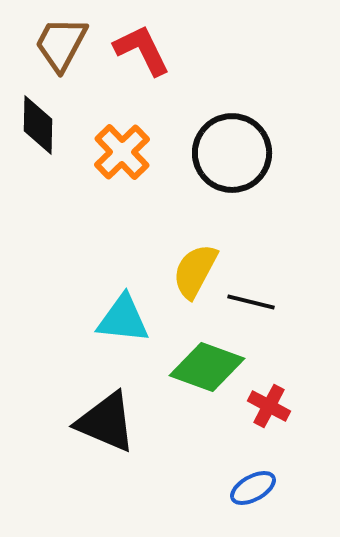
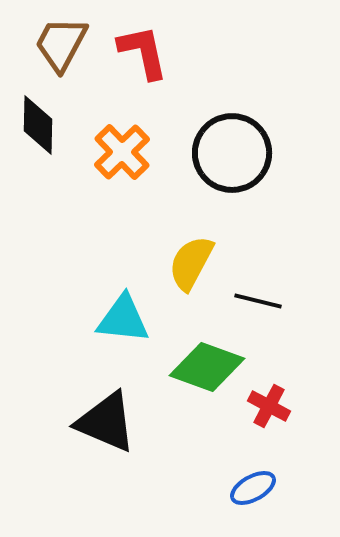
red L-shape: moved 1 px right, 2 px down; rotated 14 degrees clockwise
yellow semicircle: moved 4 px left, 8 px up
black line: moved 7 px right, 1 px up
